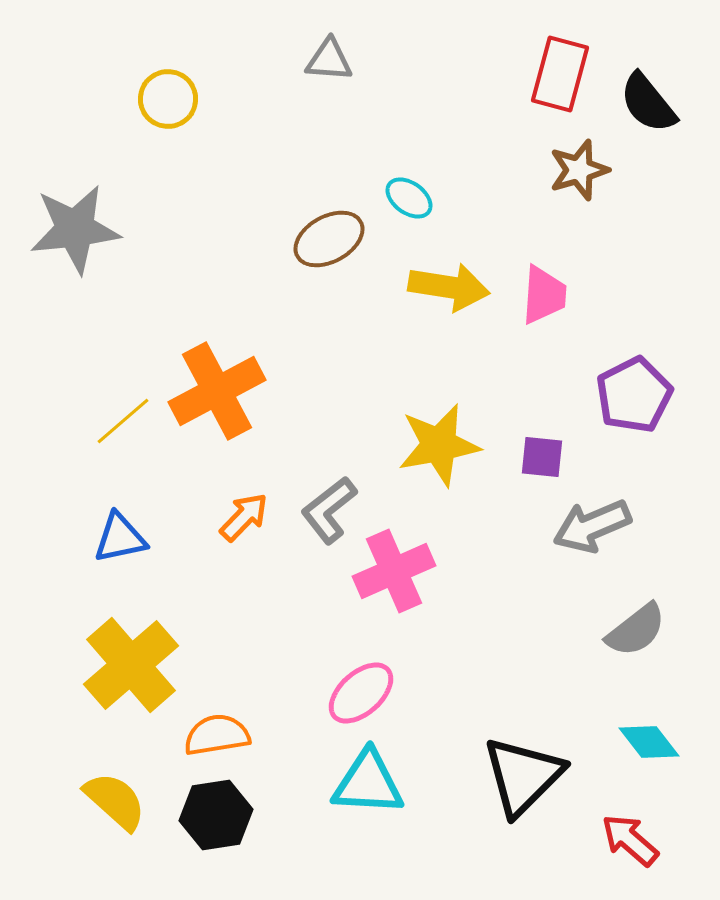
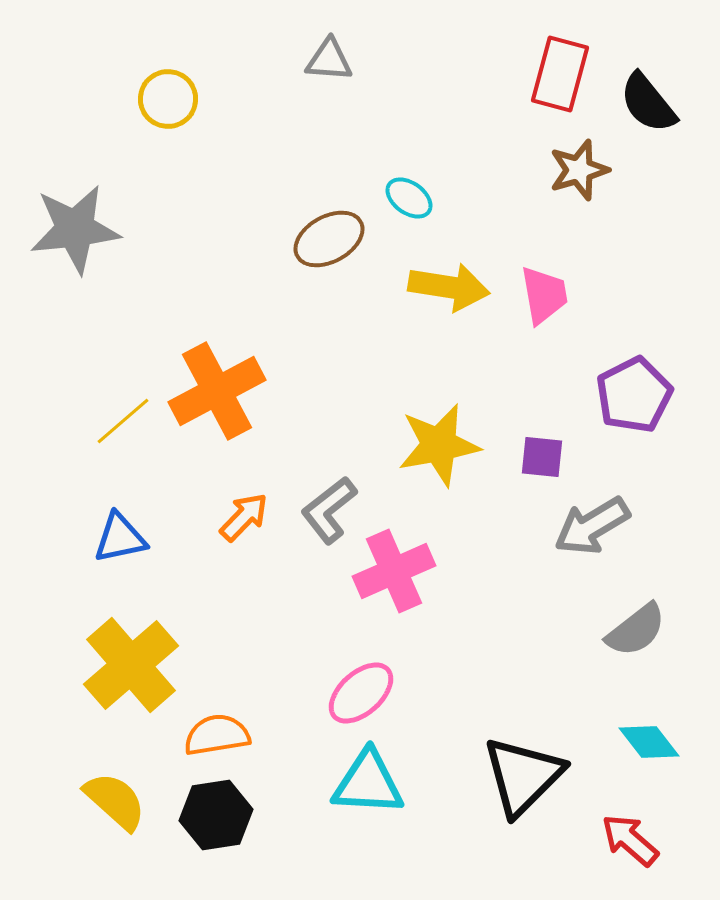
pink trapezoid: rotated 14 degrees counterclockwise
gray arrow: rotated 8 degrees counterclockwise
